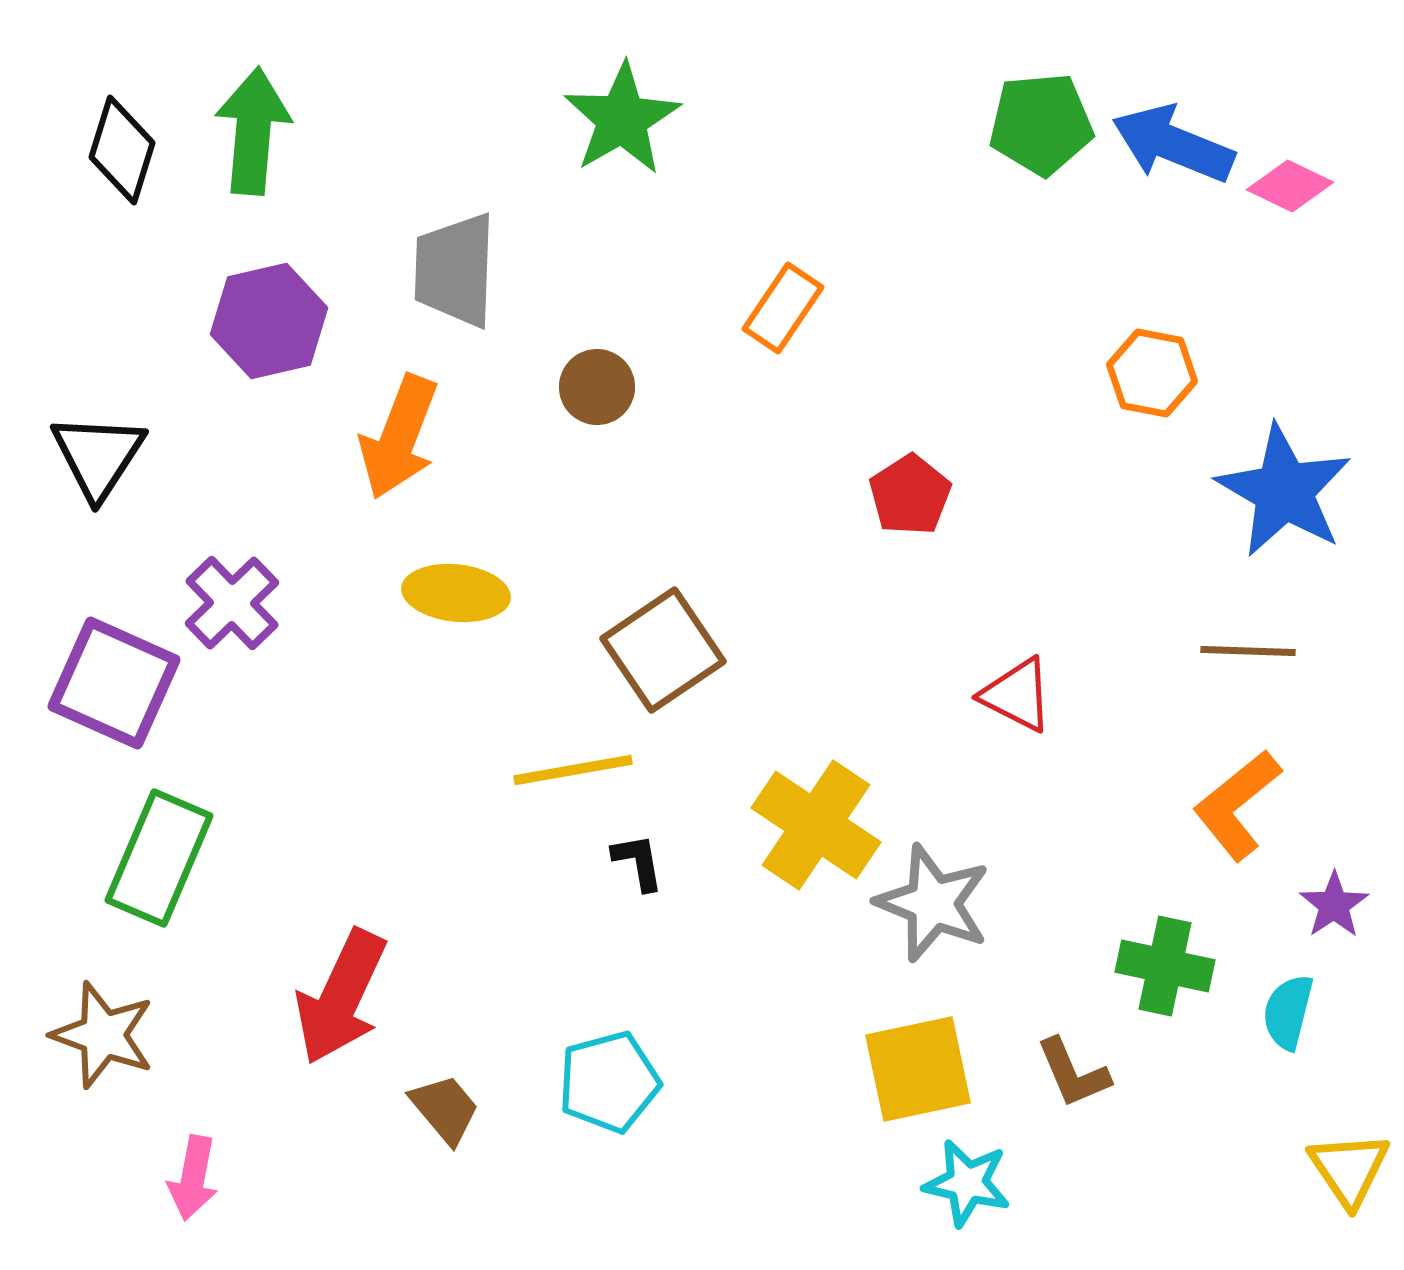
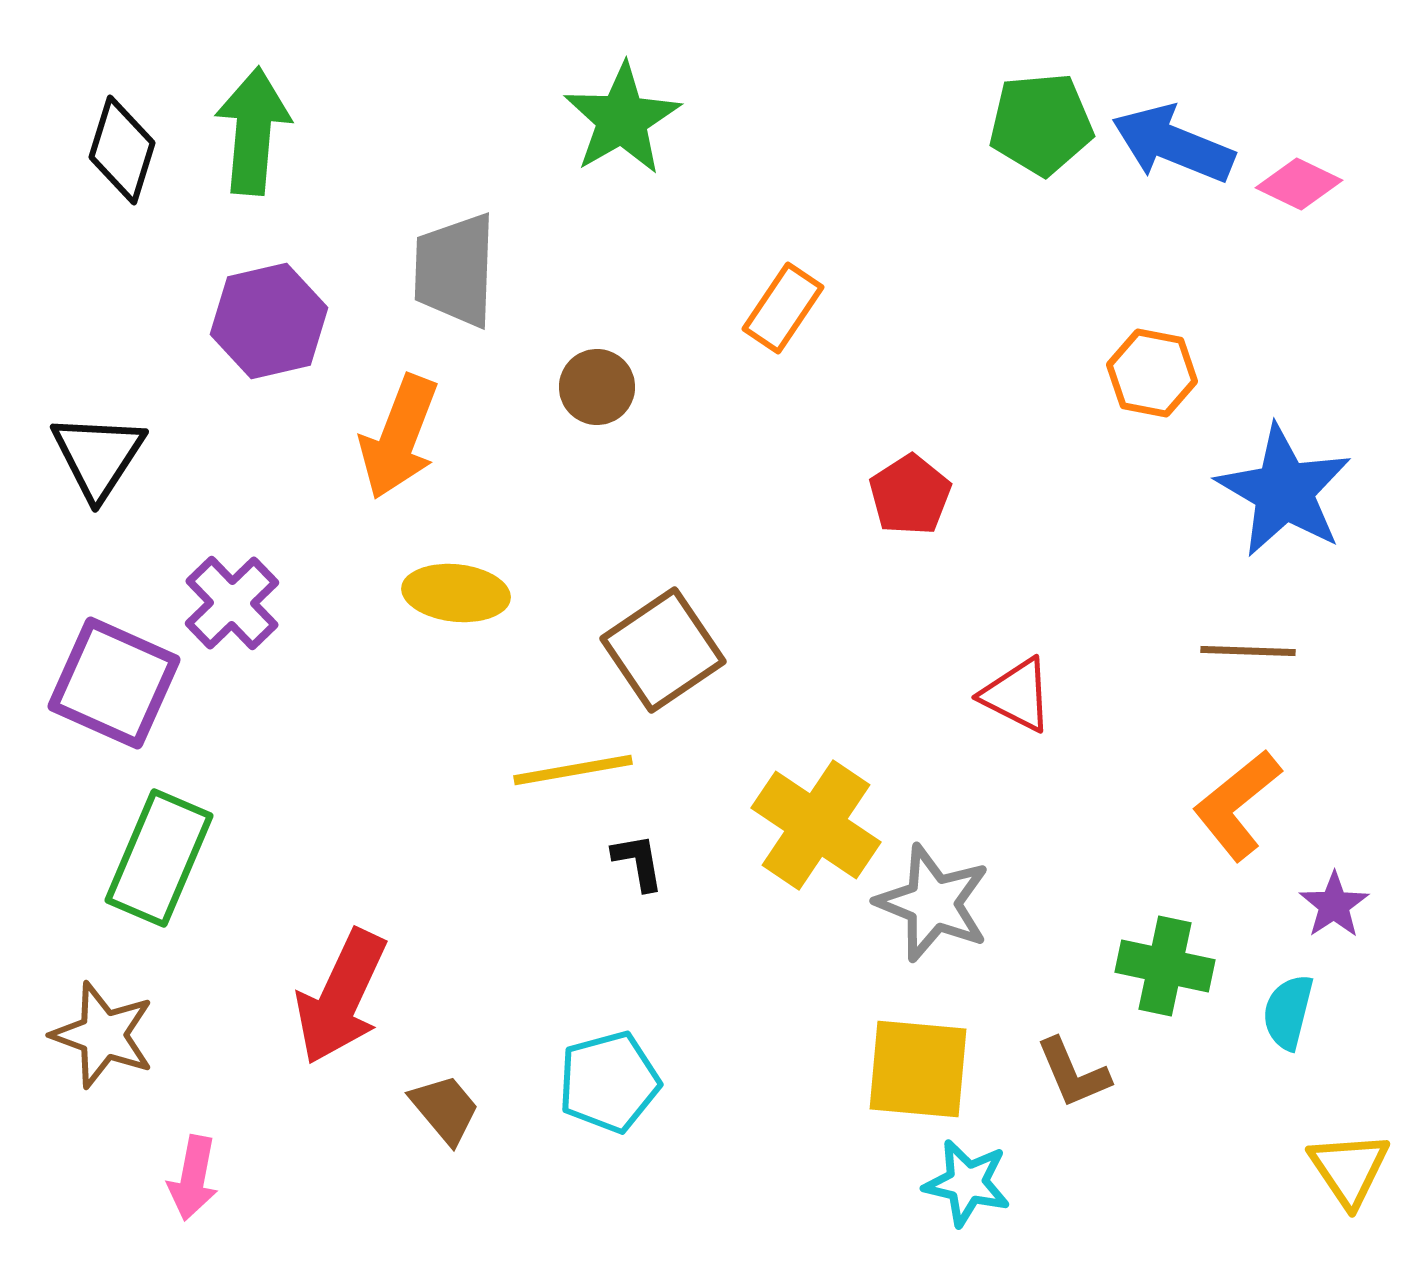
pink diamond: moved 9 px right, 2 px up
yellow square: rotated 17 degrees clockwise
